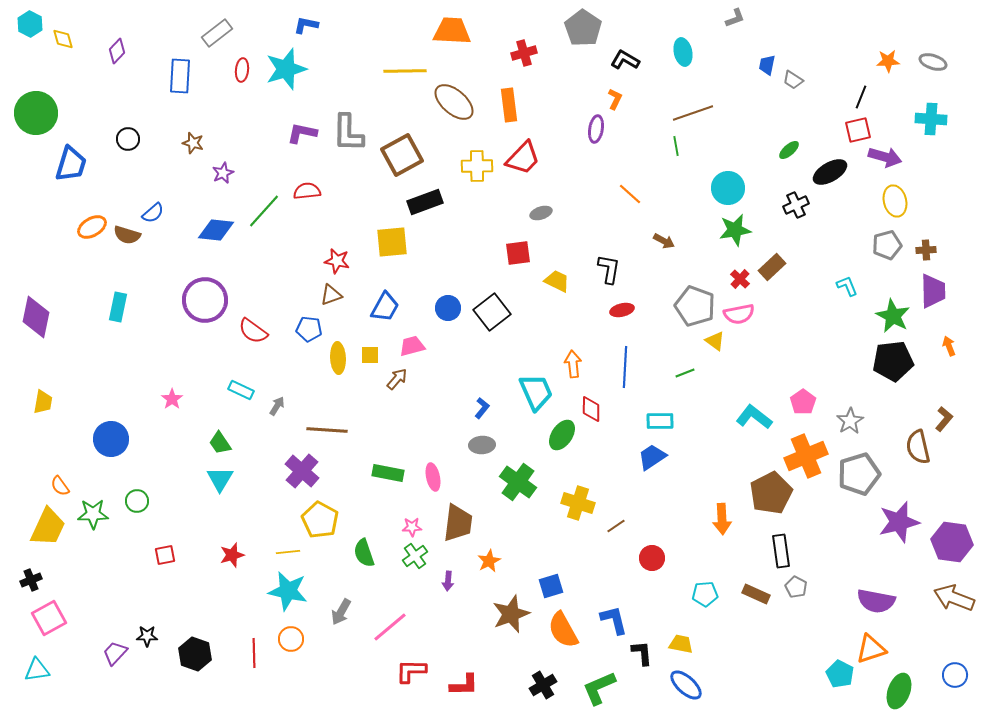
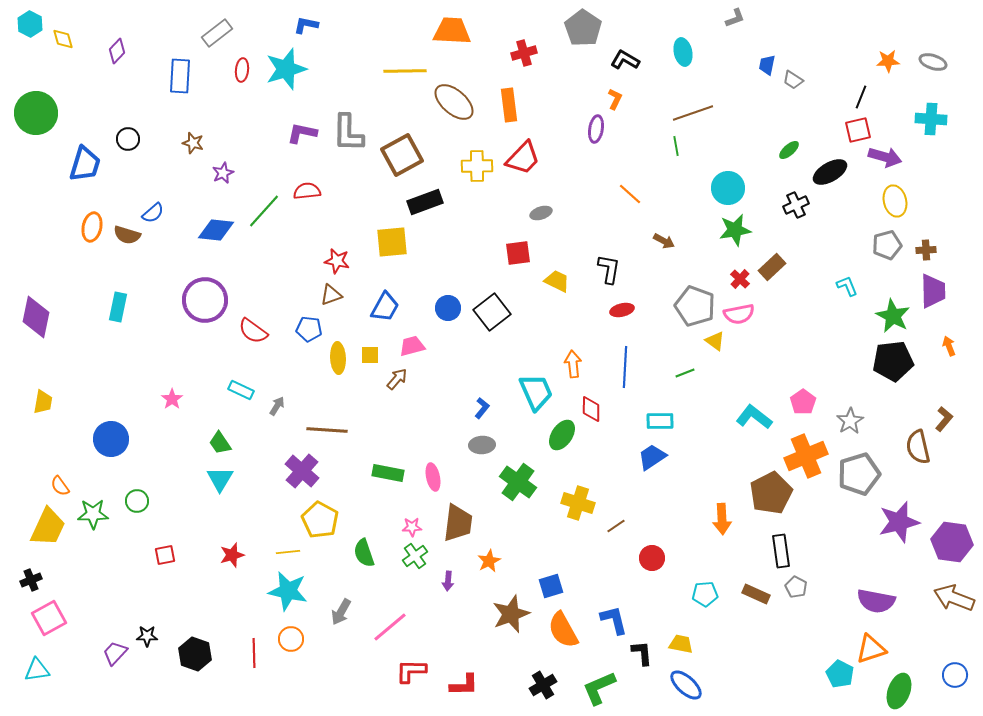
blue trapezoid at (71, 164): moved 14 px right
orange ellipse at (92, 227): rotated 48 degrees counterclockwise
